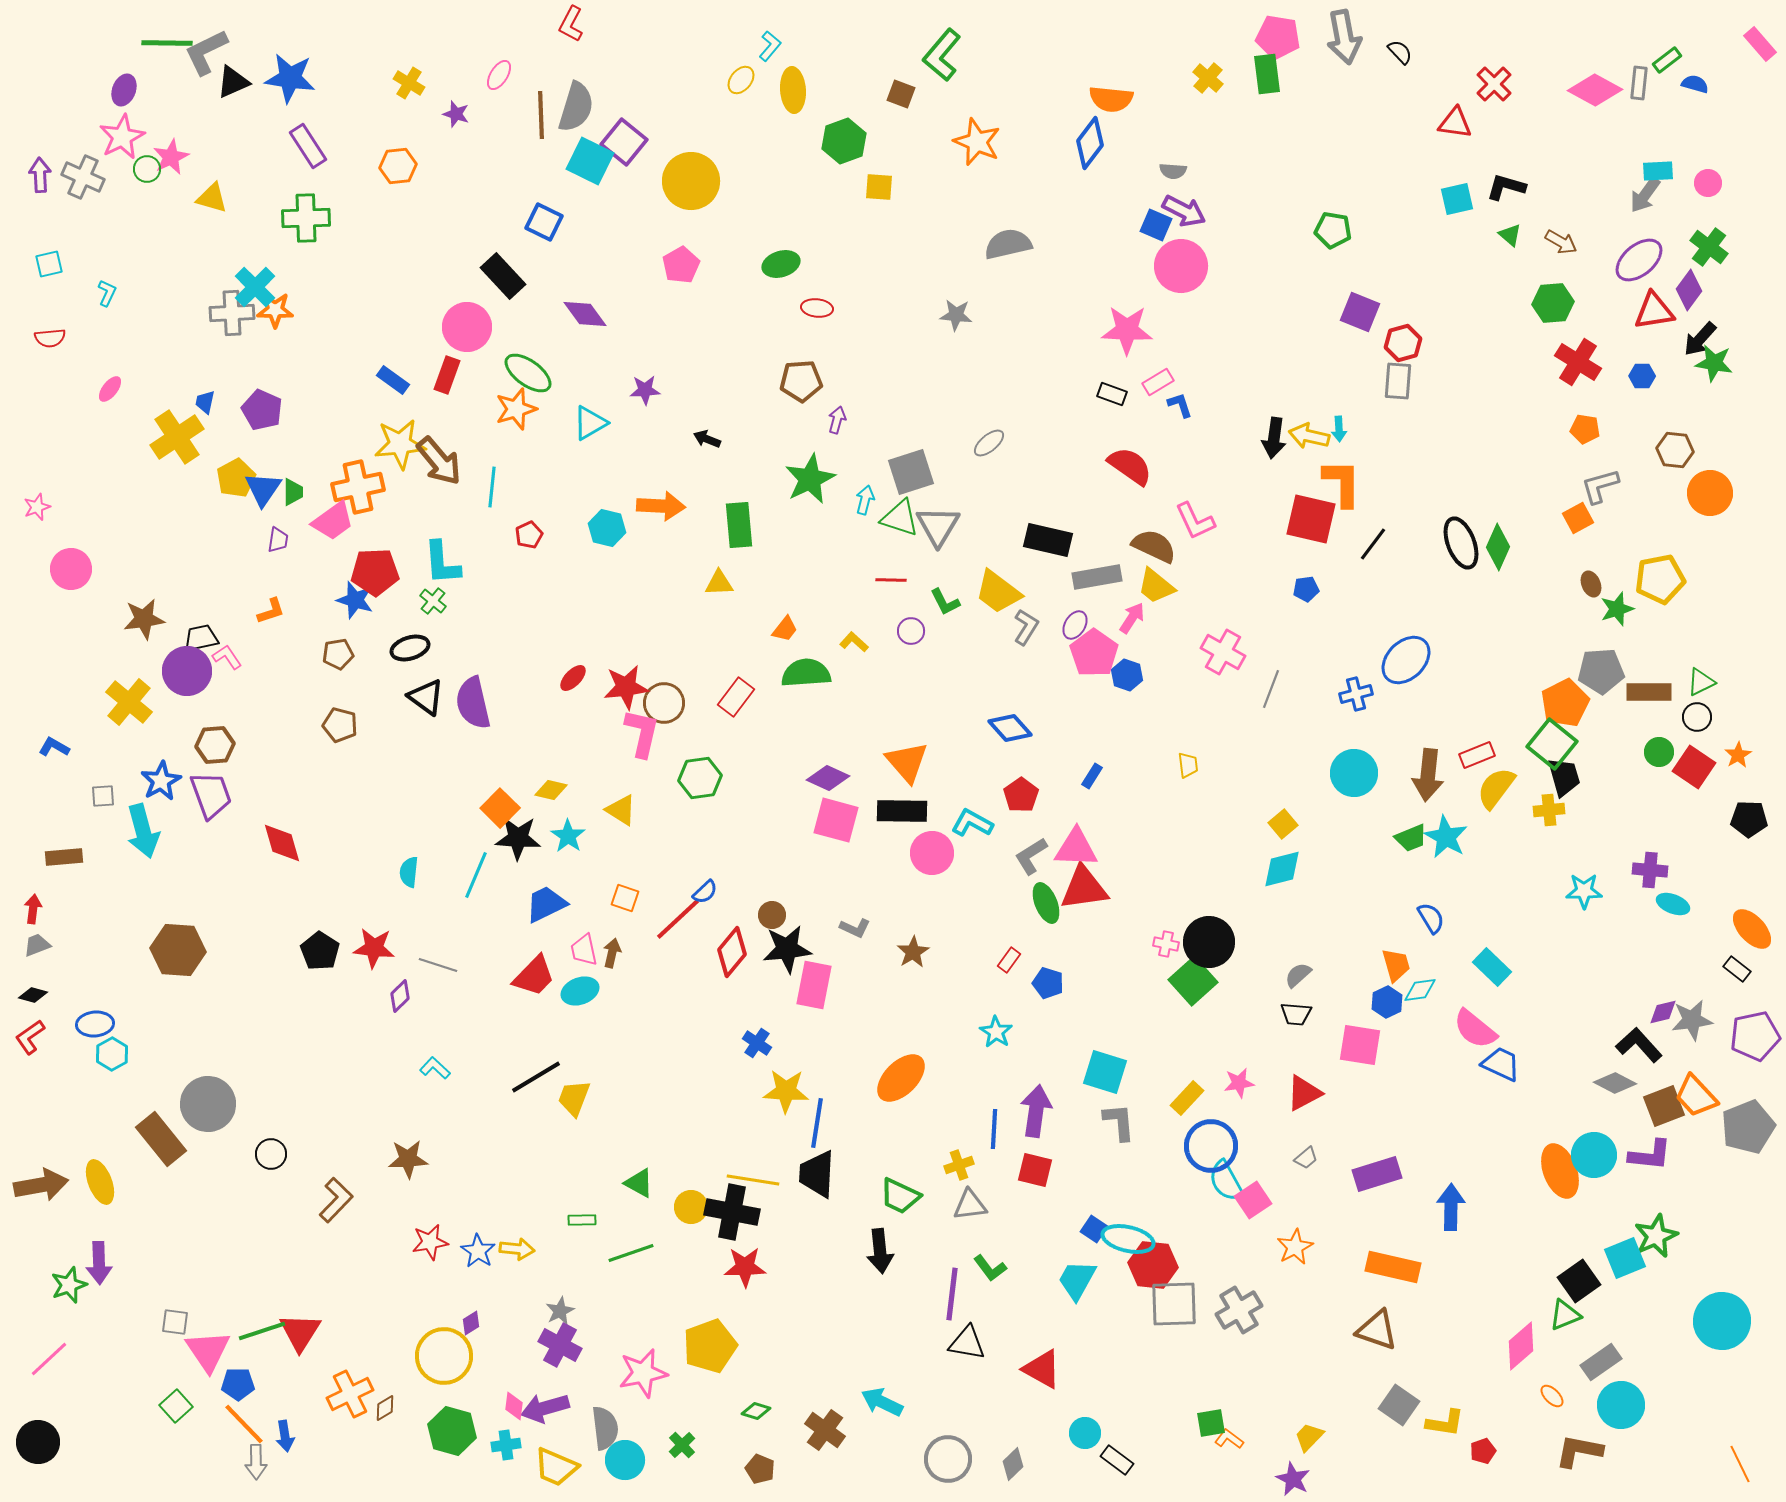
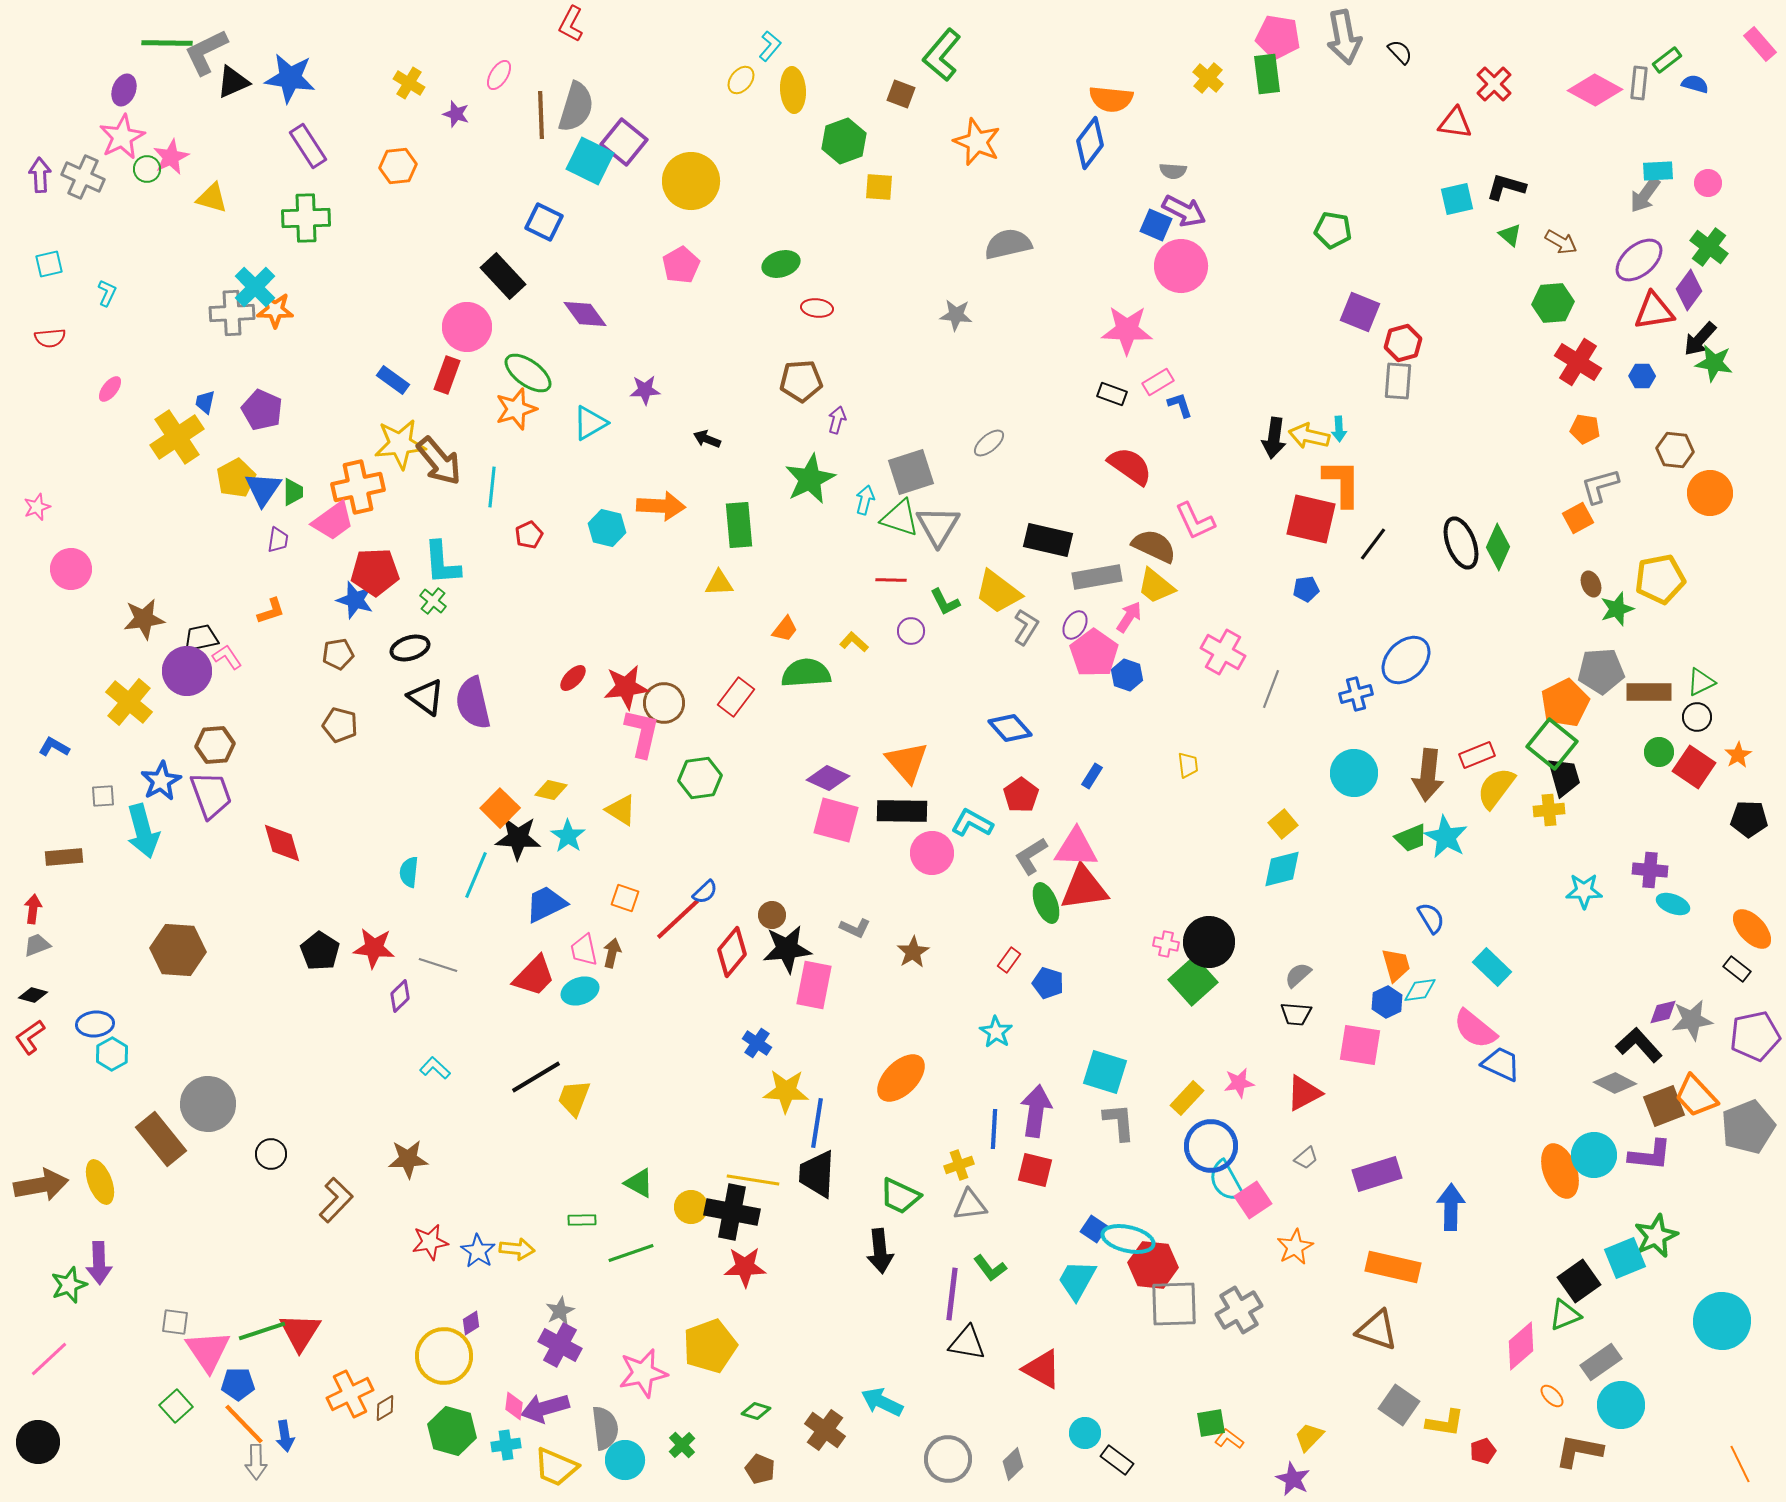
pink arrow at (1132, 618): moved 3 px left, 1 px up
